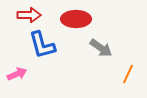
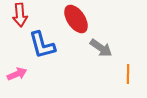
red arrow: moved 9 px left; rotated 85 degrees clockwise
red ellipse: rotated 56 degrees clockwise
orange line: rotated 24 degrees counterclockwise
